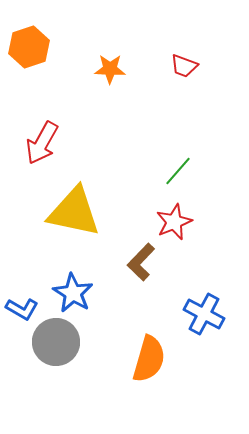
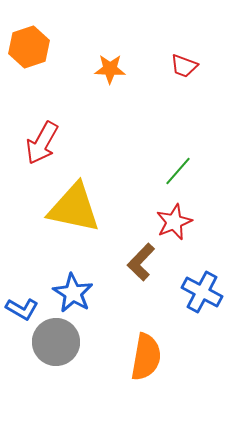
yellow triangle: moved 4 px up
blue cross: moved 2 px left, 22 px up
orange semicircle: moved 3 px left, 2 px up; rotated 6 degrees counterclockwise
